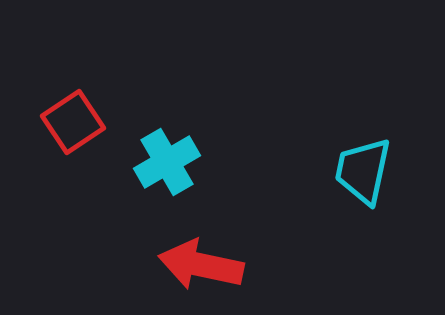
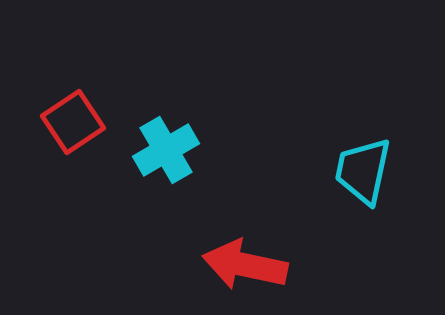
cyan cross: moved 1 px left, 12 px up
red arrow: moved 44 px right
